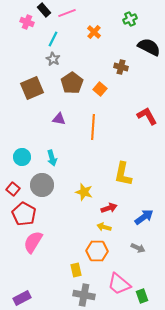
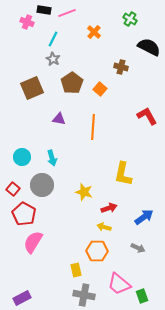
black rectangle: rotated 40 degrees counterclockwise
green cross: rotated 32 degrees counterclockwise
